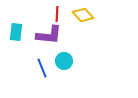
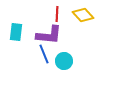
blue line: moved 2 px right, 14 px up
